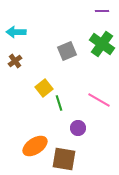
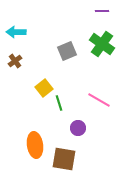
orange ellipse: moved 1 px up; rotated 65 degrees counterclockwise
